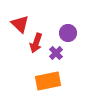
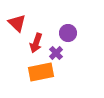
red triangle: moved 3 px left, 1 px up
orange rectangle: moved 7 px left, 9 px up
